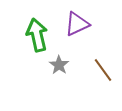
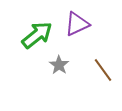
green arrow: rotated 64 degrees clockwise
